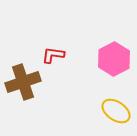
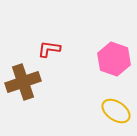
red L-shape: moved 4 px left, 6 px up
pink hexagon: rotated 12 degrees counterclockwise
